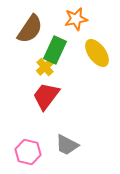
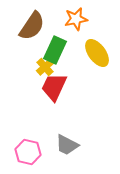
brown semicircle: moved 2 px right, 3 px up
red trapezoid: moved 8 px right, 9 px up; rotated 12 degrees counterclockwise
